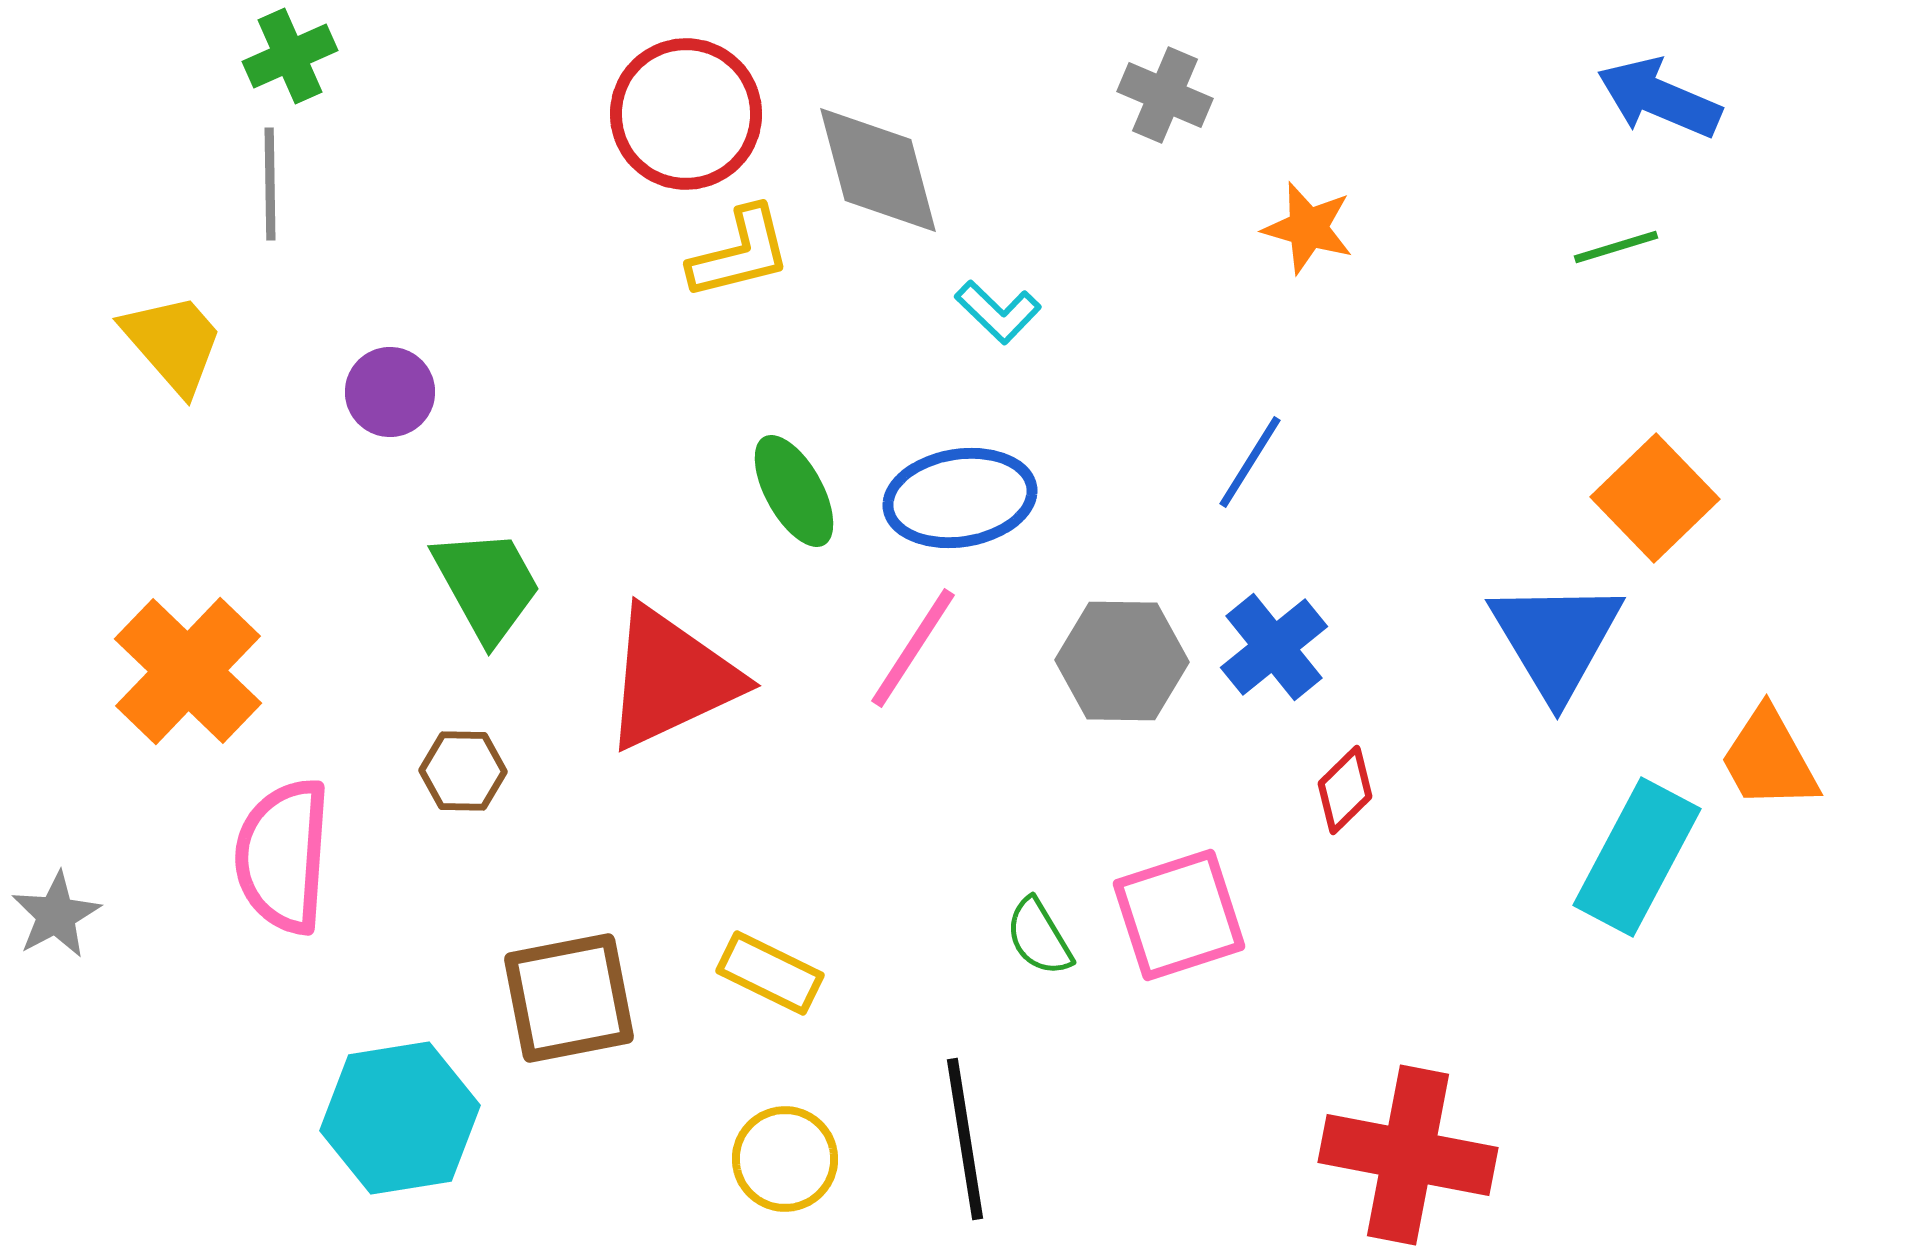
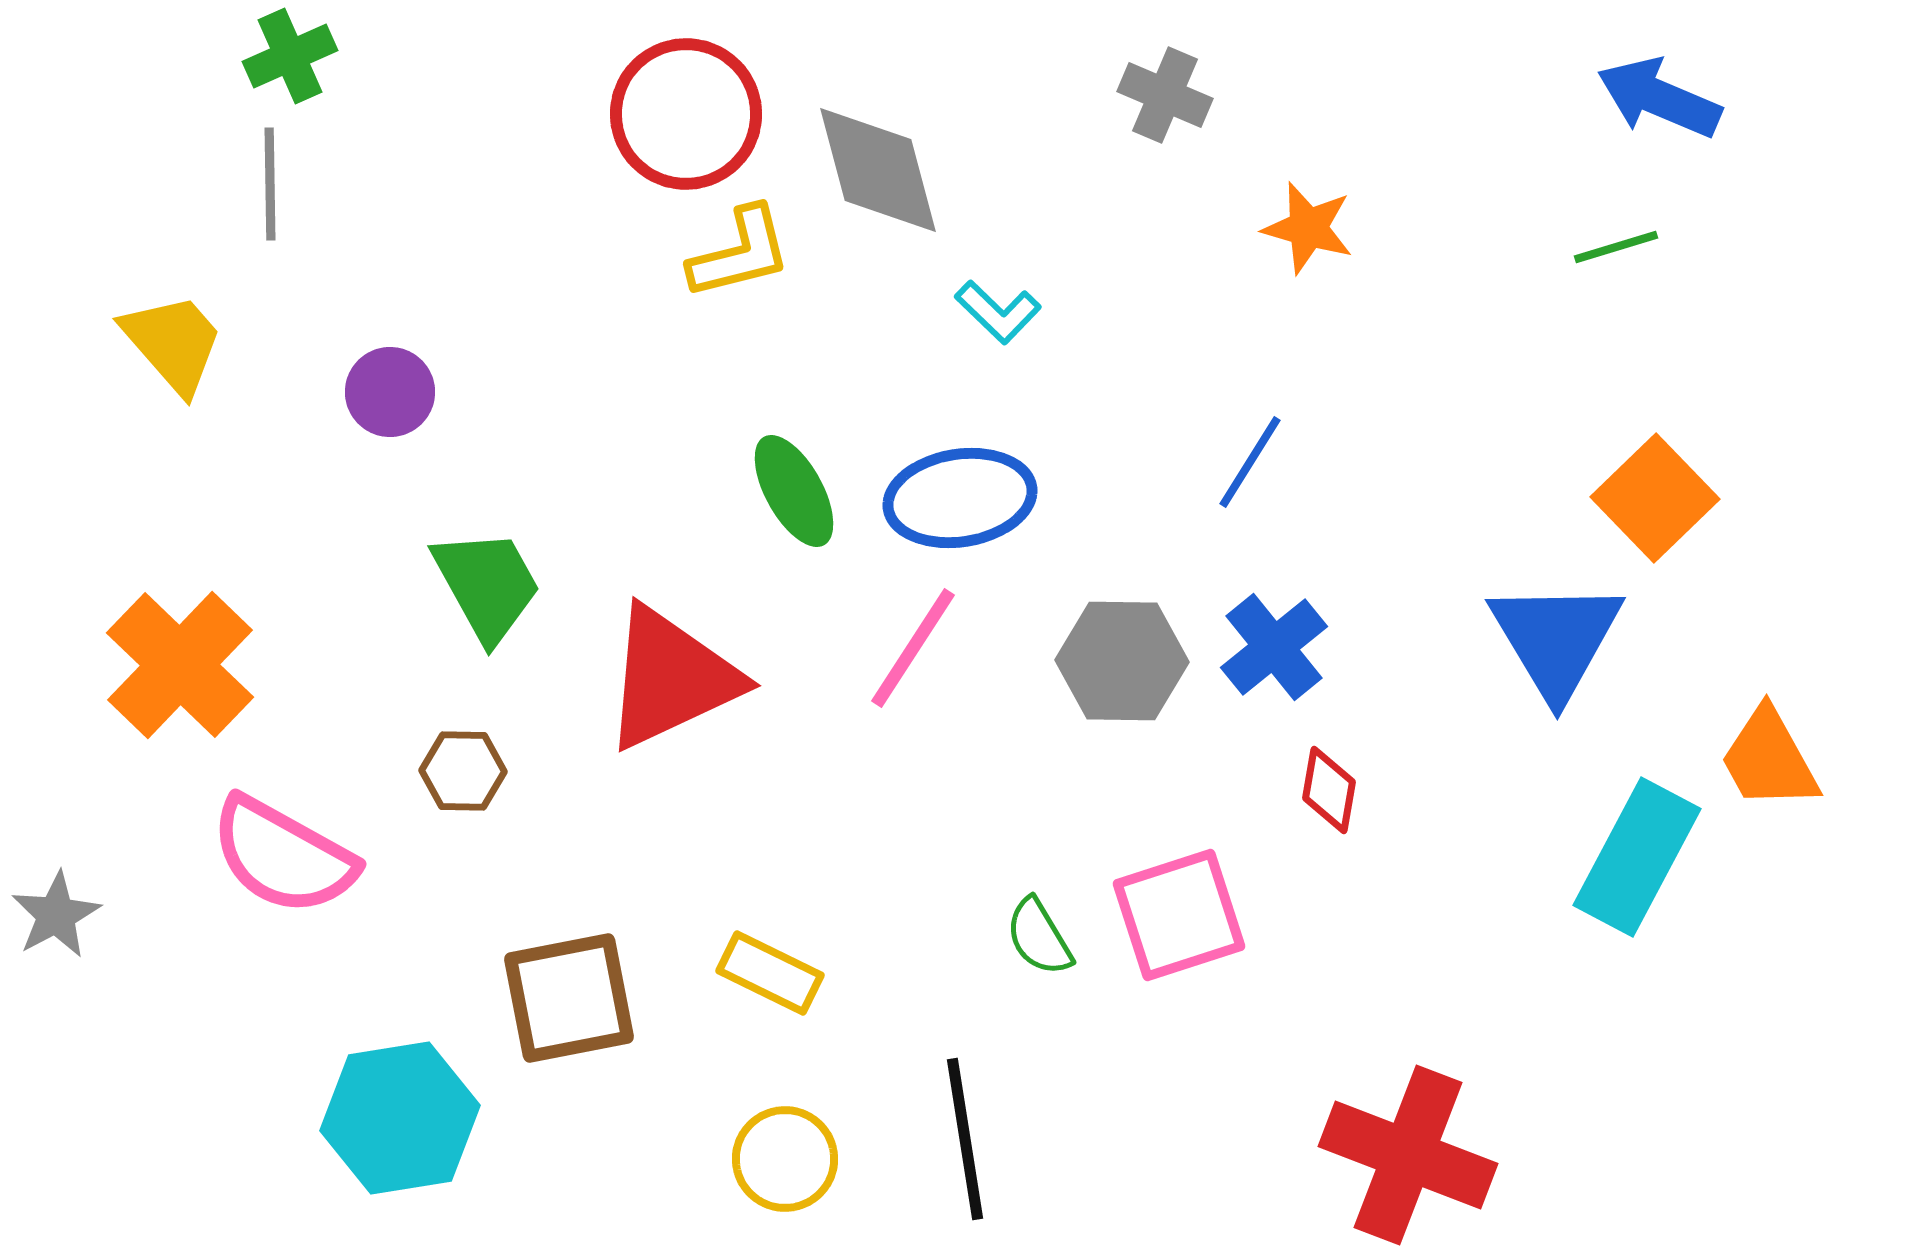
orange cross: moved 8 px left, 6 px up
red diamond: moved 16 px left; rotated 36 degrees counterclockwise
pink semicircle: rotated 65 degrees counterclockwise
red cross: rotated 10 degrees clockwise
